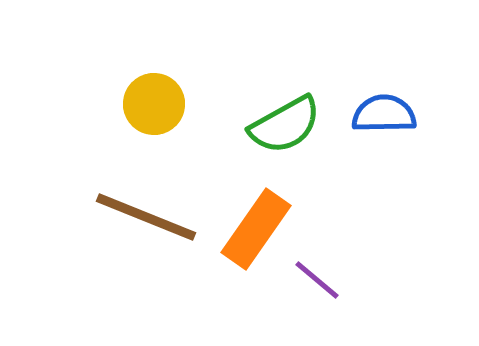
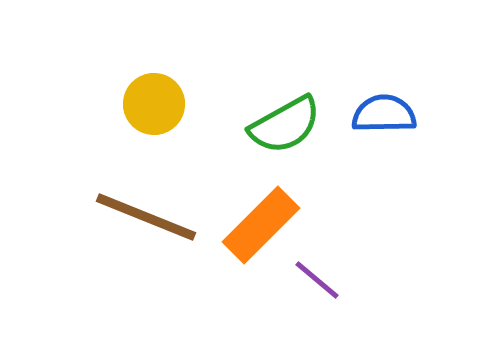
orange rectangle: moved 5 px right, 4 px up; rotated 10 degrees clockwise
